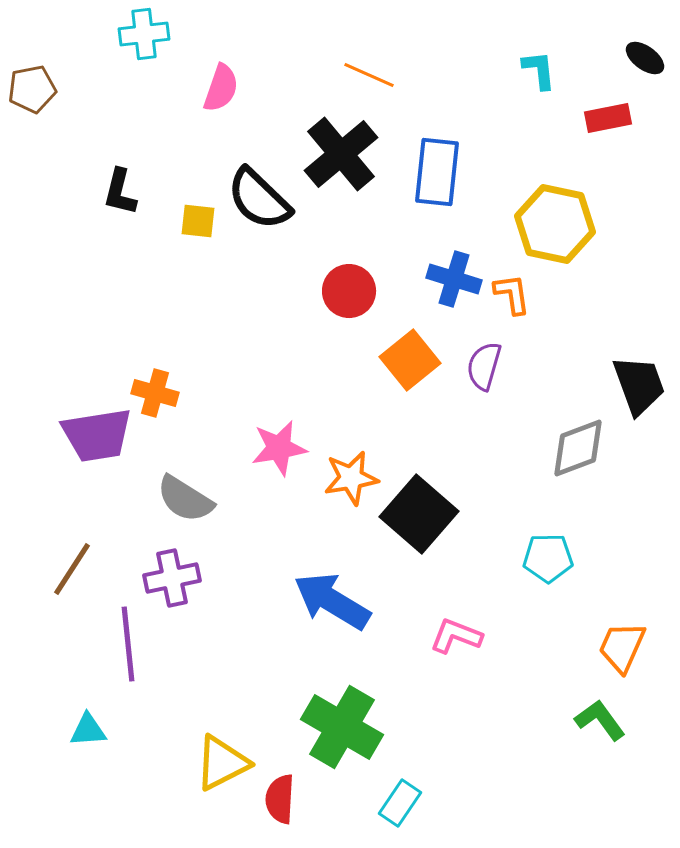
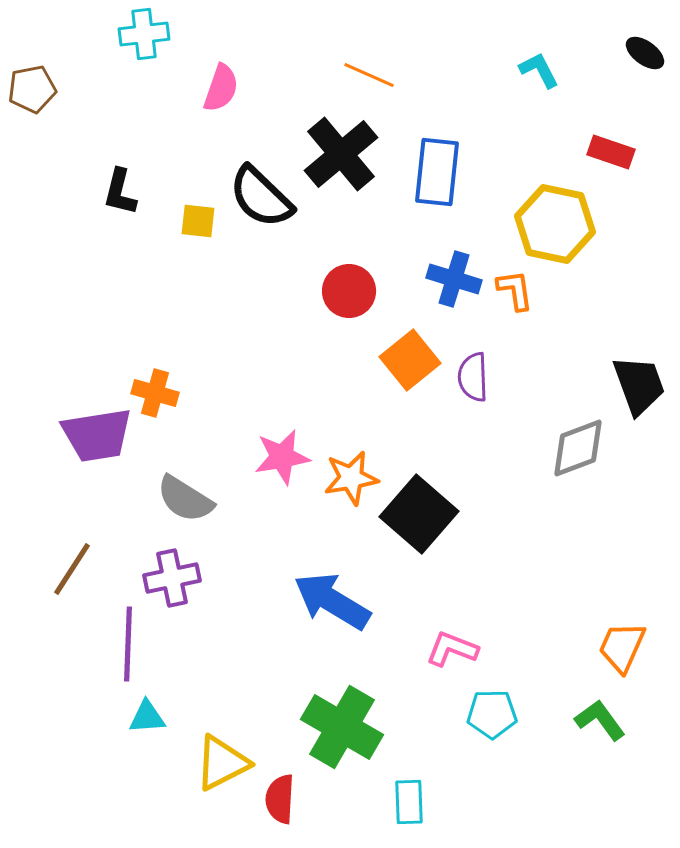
black ellipse: moved 5 px up
cyan L-shape: rotated 21 degrees counterclockwise
red rectangle: moved 3 px right, 34 px down; rotated 30 degrees clockwise
black semicircle: moved 2 px right, 2 px up
orange L-shape: moved 3 px right, 4 px up
purple semicircle: moved 11 px left, 11 px down; rotated 18 degrees counterclockwise
pink star: moved 3 px right, 9 px down
cyan pentagon: moved 56 px left, 156 px down
pink L-shape: moved 4 px left, 13 px down
purple line: rotated 8 degrees clockwise
cyan triangle: moved 59 px right, 13 px up
cyan rectangle: moved 9 px right, 1 px up; rotated 36 degrees counterclockwise
